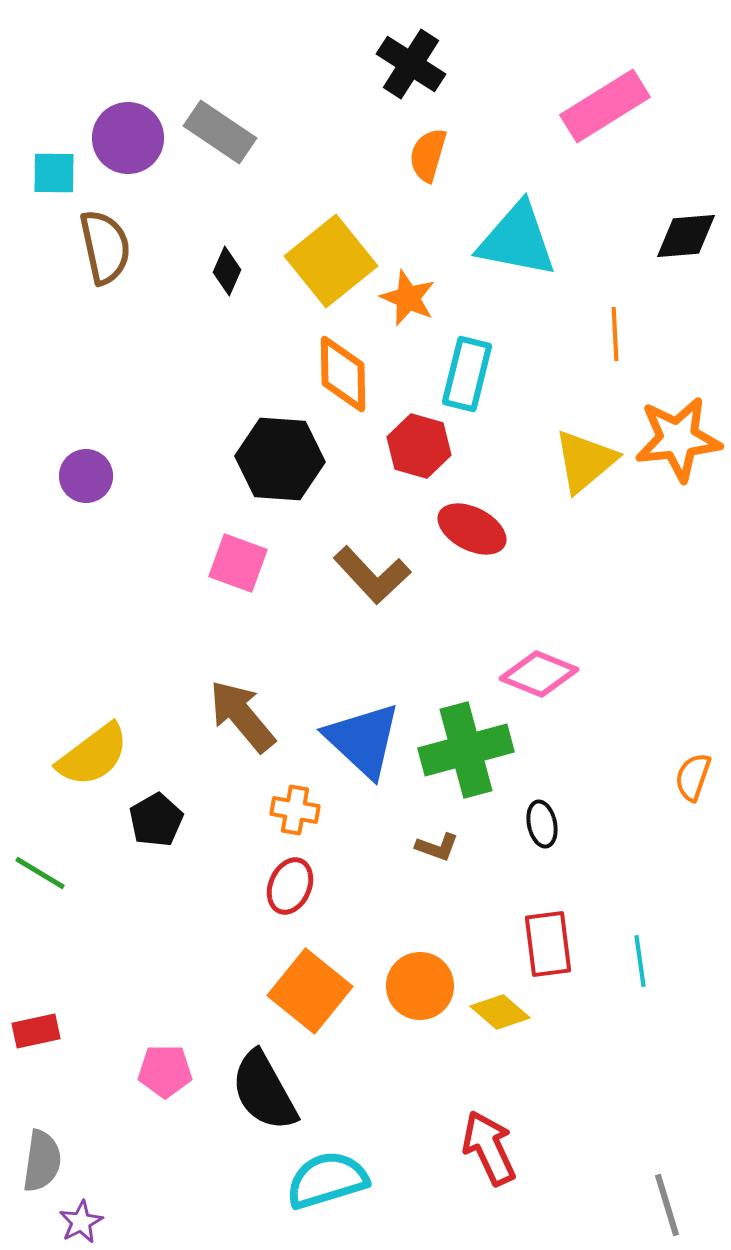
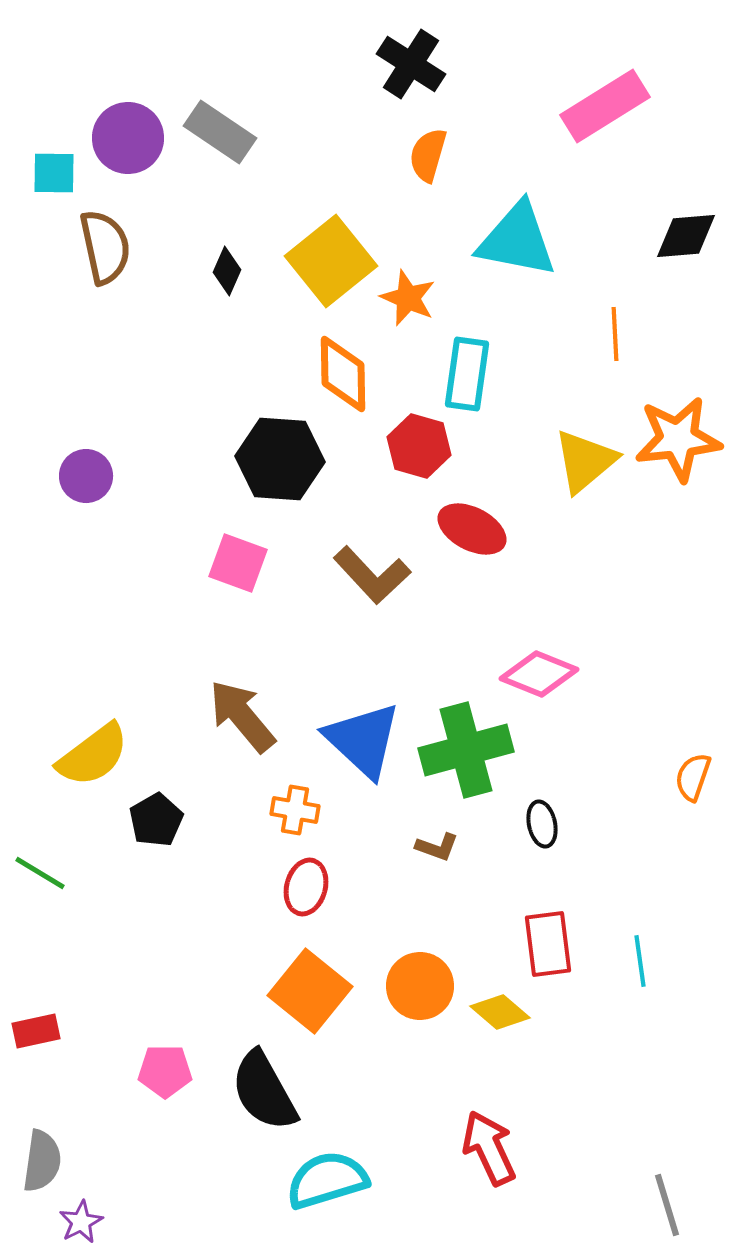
cyan rectangle at (467, 374): rotated 6 degrees counterclockwise
red ellipse at (290, 886): moved 16 px right, 1 px down; rotated 8 degrees counterclockwise
